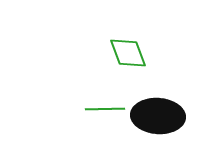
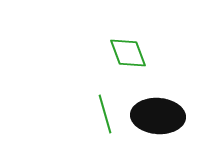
green line: moved 5 px down; rotated 75 degrees clockwise
